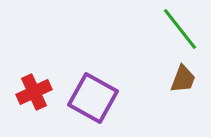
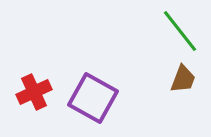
green line: moved 2 px down
